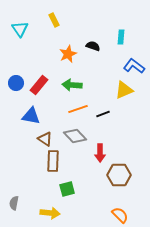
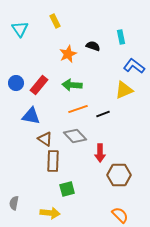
yellow rectangle: moved 1 px right, 1 px down
cyan rectangle: rotated 16 degrees counterclockwise
